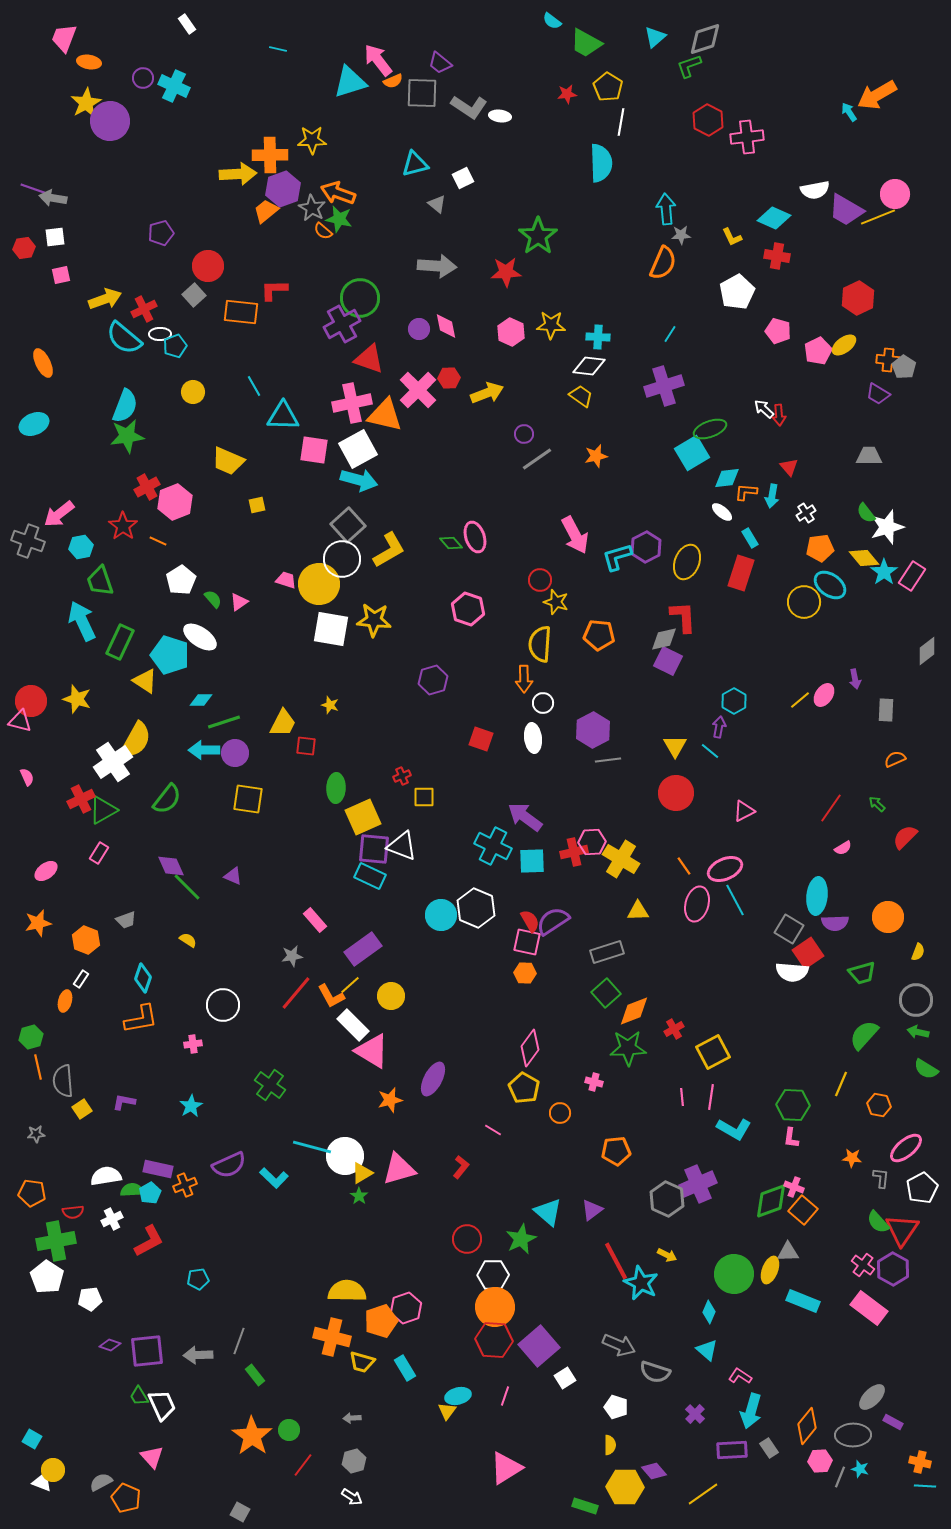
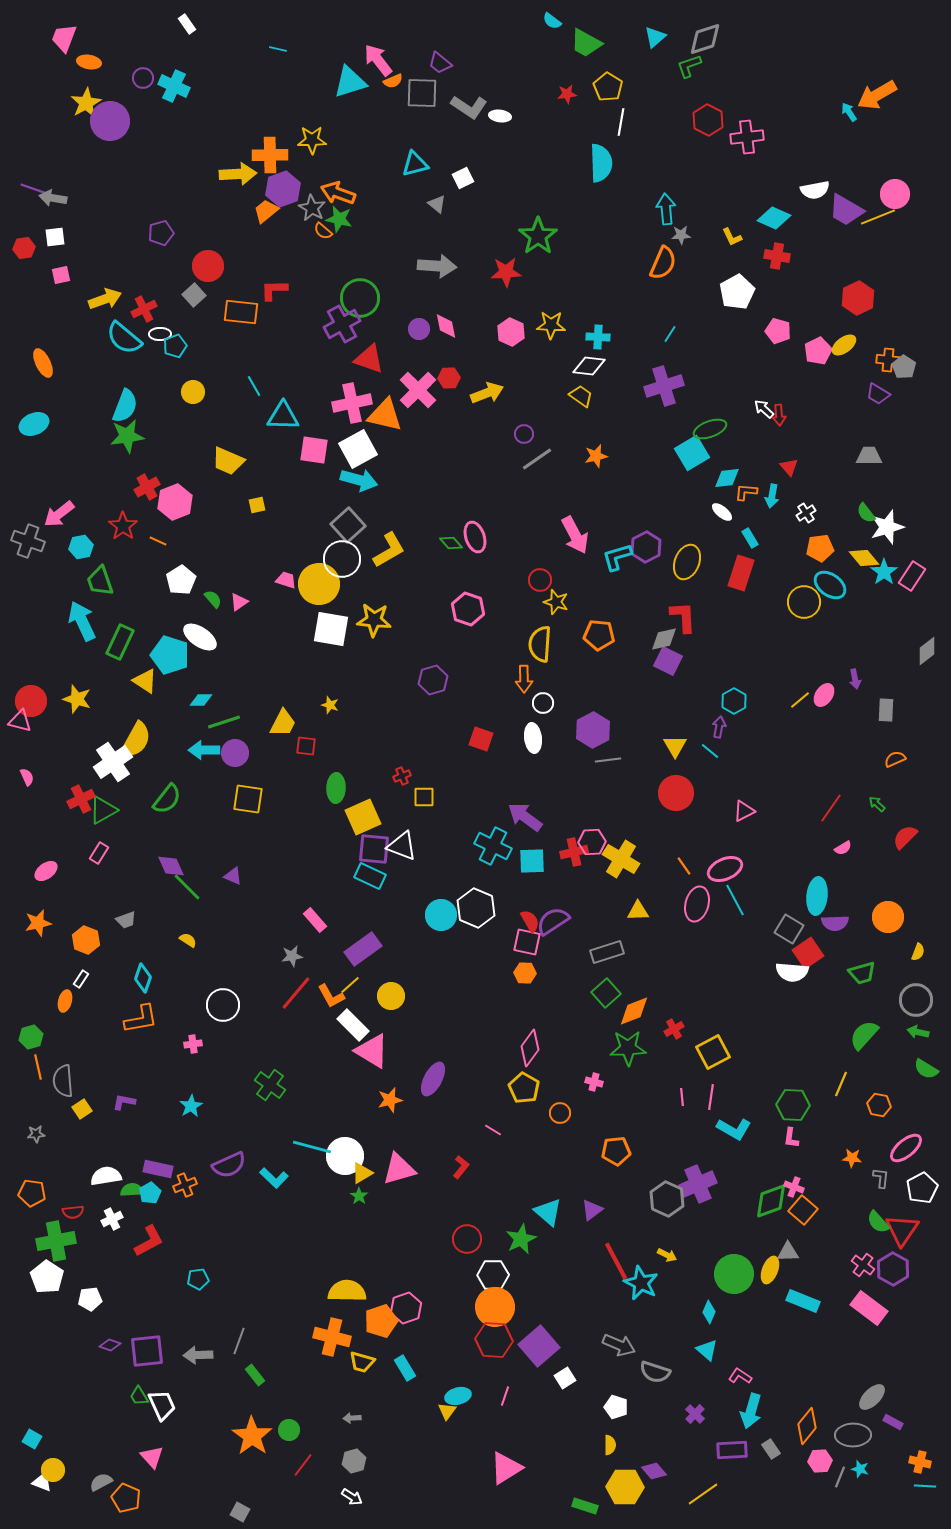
gray rectangle at (769, 1448): moved 2 px right, 1 px down
